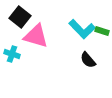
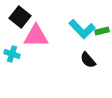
green rectangle: rotated 32 degrees counterclockwise
pink triangle: rotated 16 degrees counterclockwise
